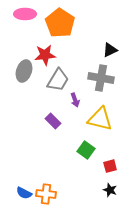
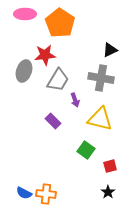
black star: moved 2 px left, 2 px down; rotated 16 degrees clockwise
